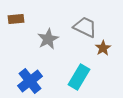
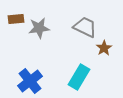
gray star: moved 9 px left, 11 px up; rotated 20 degrees clockwise
brown star: moved 1 px right
